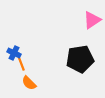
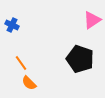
blue cross: moved 2 px left, 28 px up
black pentagon: rotated 28 degrees clockwise
orange line: rotated 14 degrees counterclockwise
